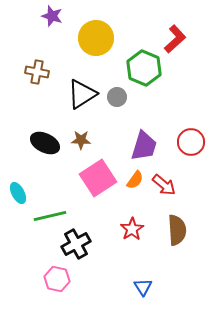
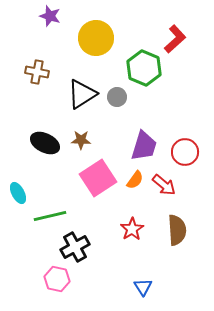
purple star: moved 2 px left
red circle: moved 6 px left, 10 px down
black cross: moved 1 px left, 3 px down
